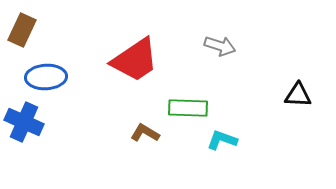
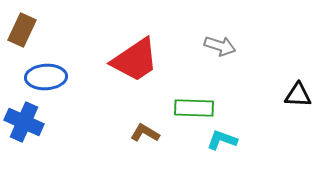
green rectangle: moved 6 px right
